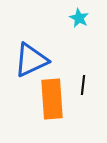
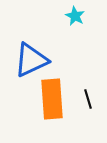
cyan star: moved 4 px left, 2 px up
black line: moved 5 px right, 14 px down; rotated 24 degrees counterclockwise
